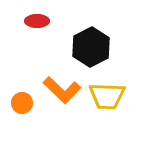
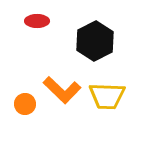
black hexagon: moved 4 px right, 6 px up
orange circle: moved 3 px right, 1 px down
